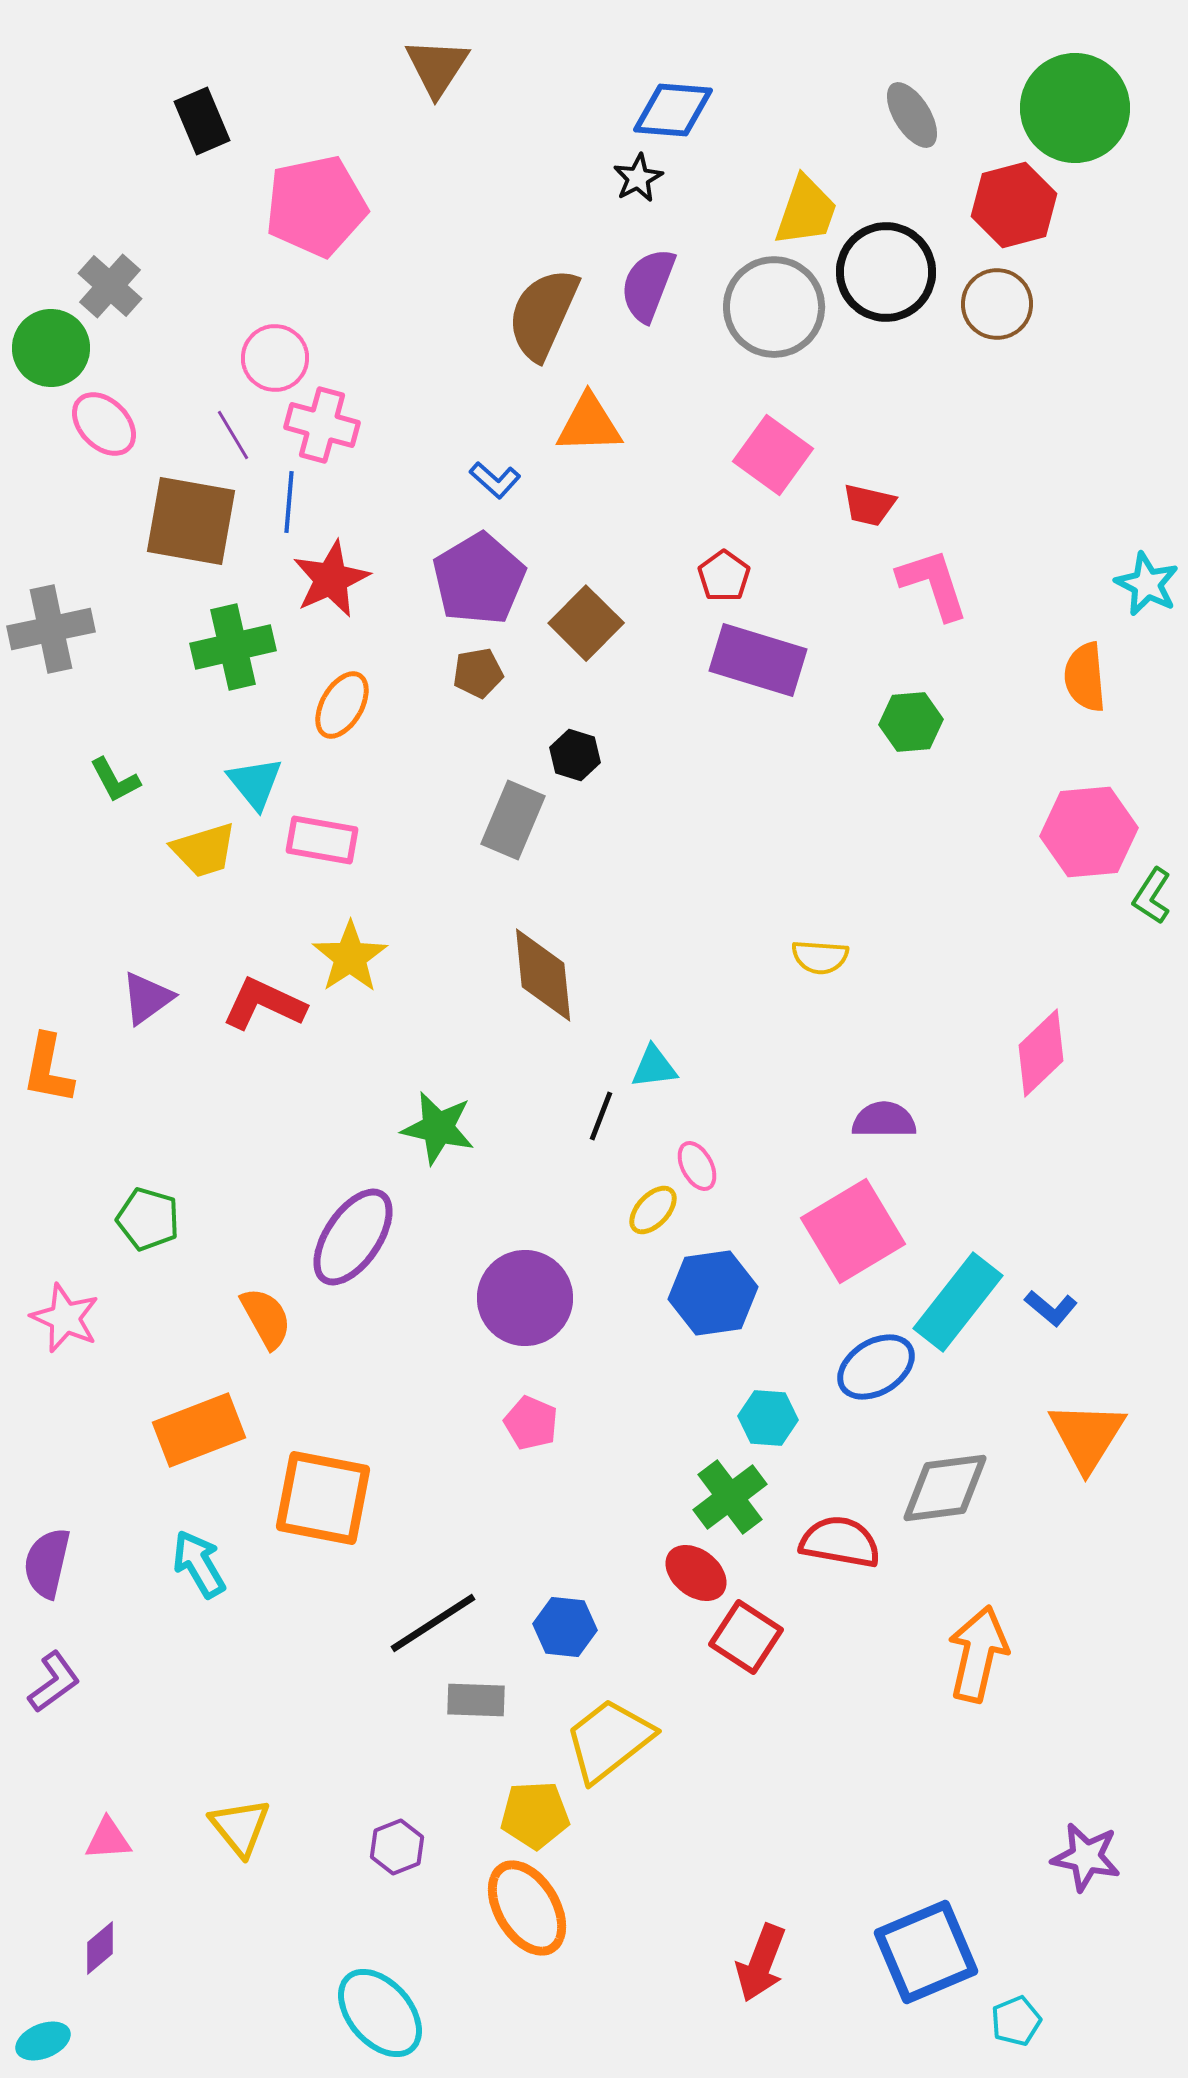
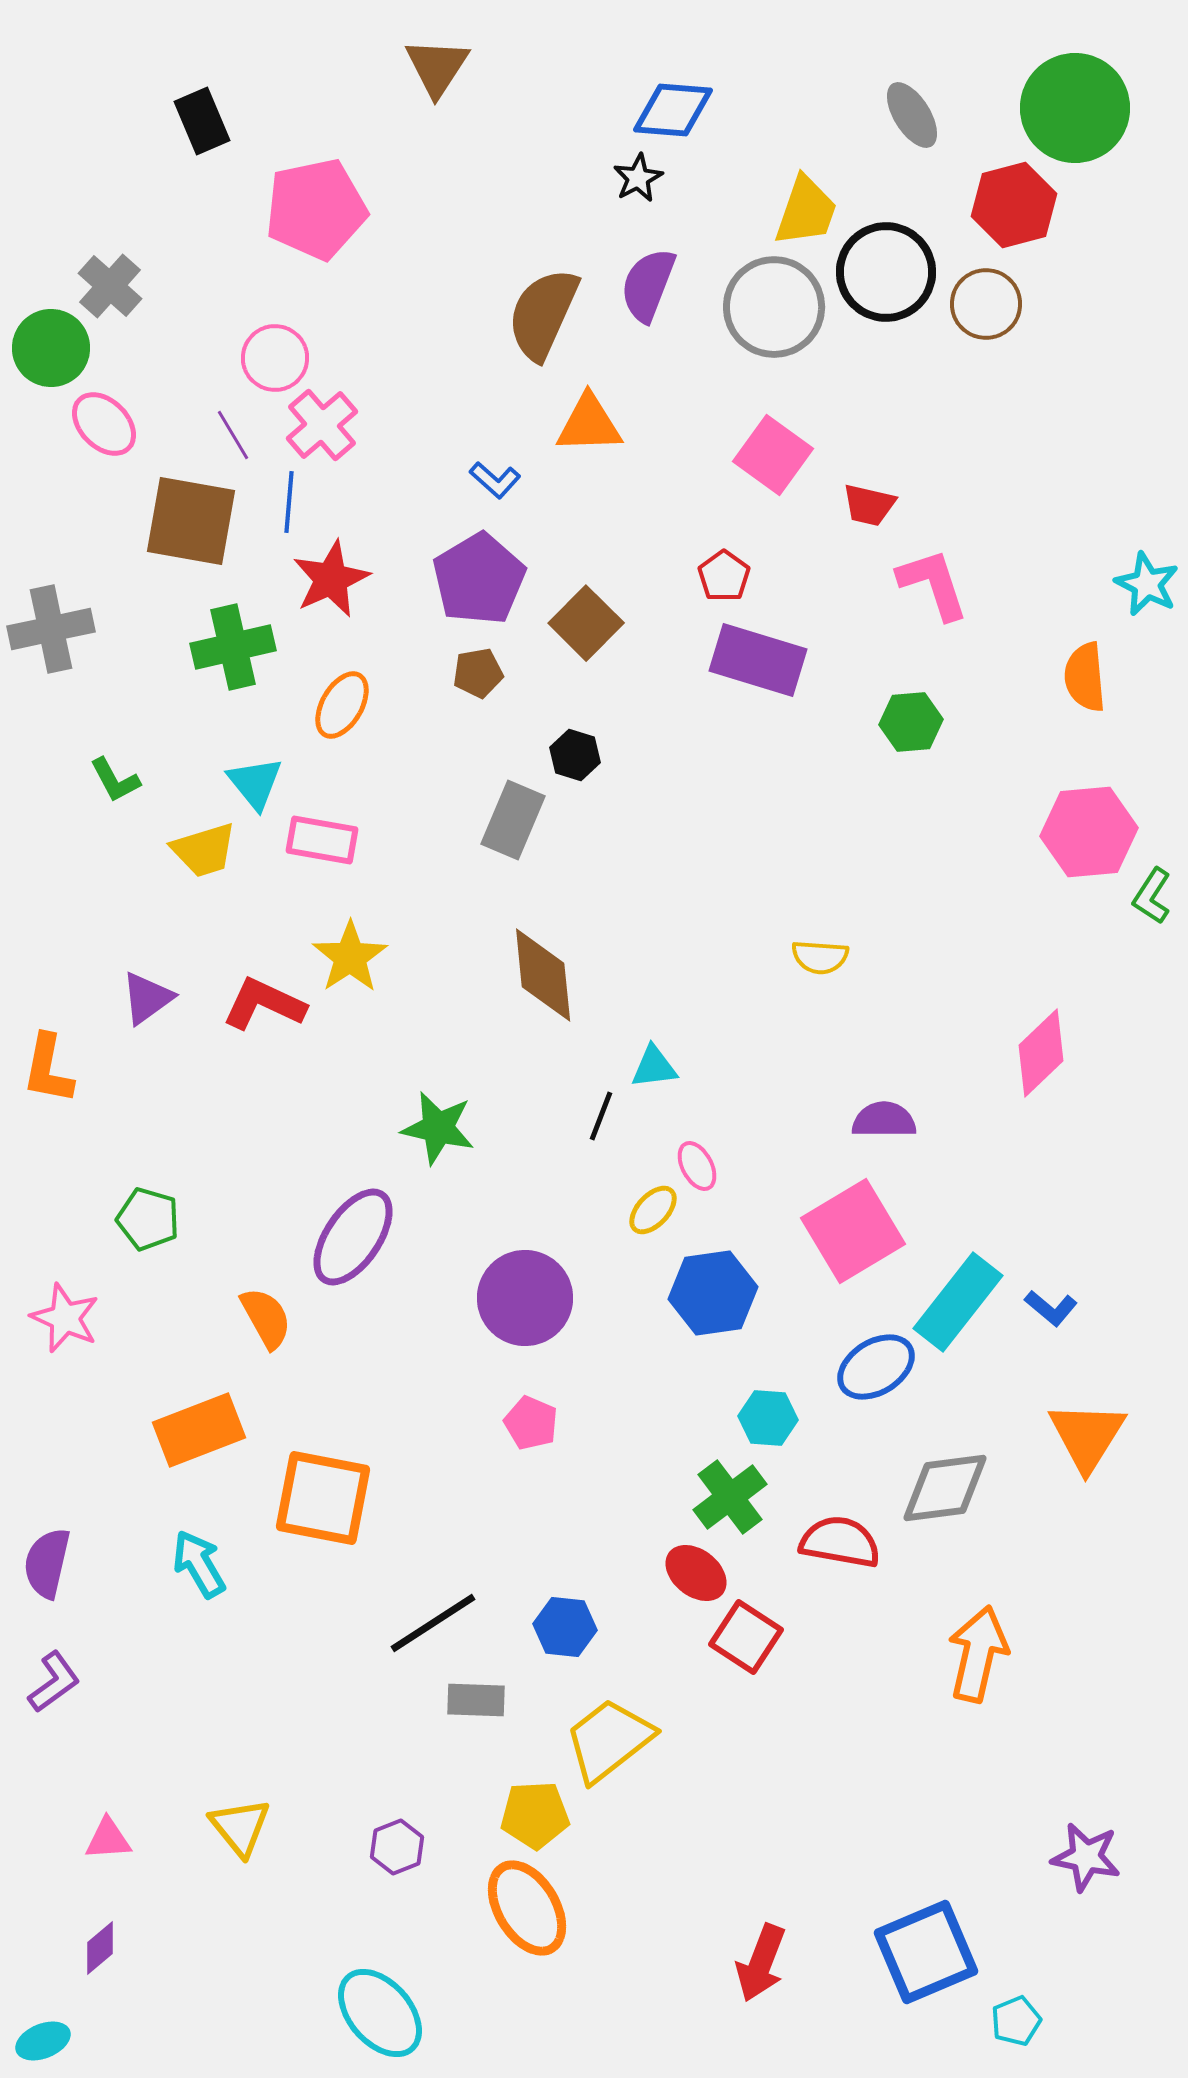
pink pentagon at (316, 206): moved 3 px down
brown circle at (997, 304): moved 11 px left
pink cross at (322, 425): rotated 34 degrees clockwise
